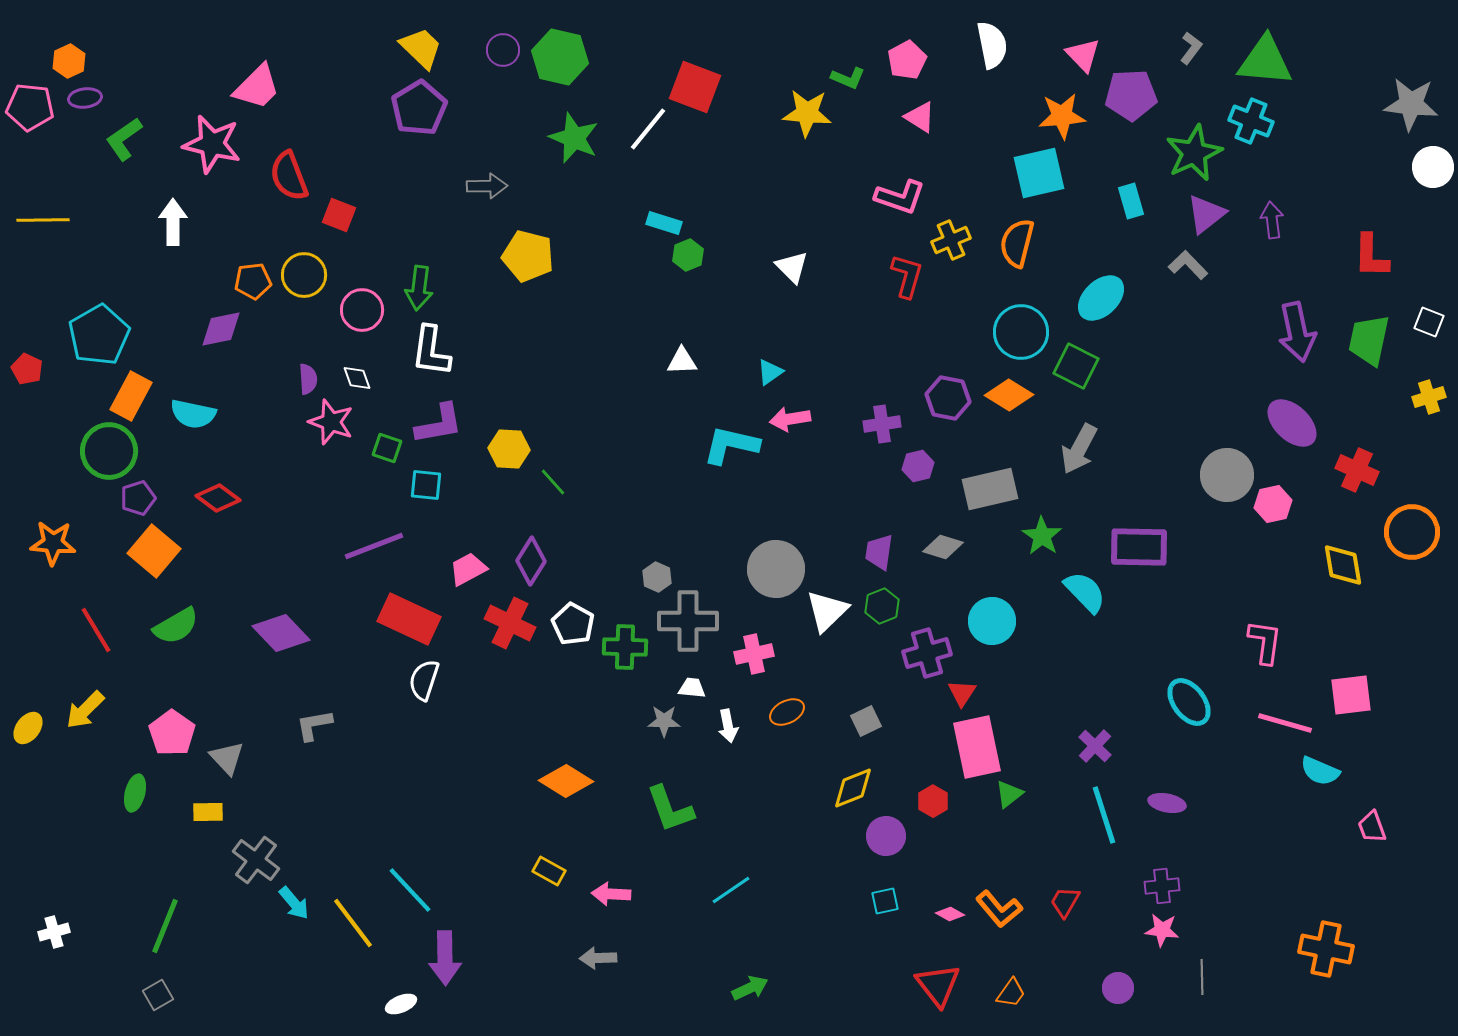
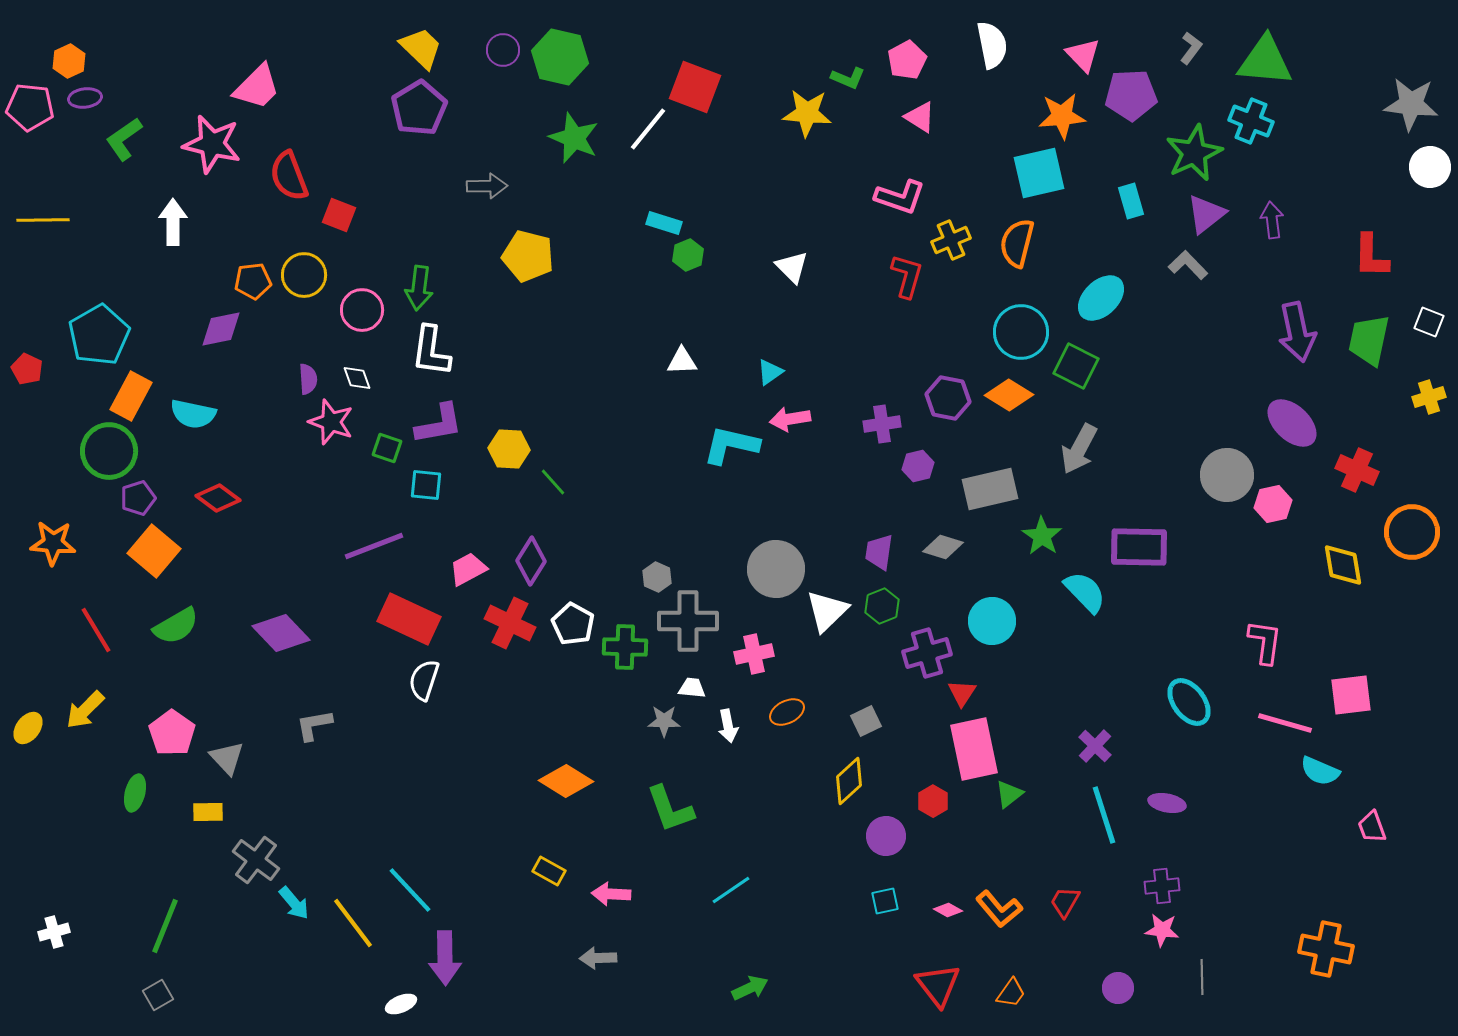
white circle at (1433, 167): moved 3 px left
pink rectangle at (977, 747): moved 3 px left, 2 px down
yellow diamond at (853, 788): moved 4 px left, 7 px up; rotated 21 degrees counterclockwise
pink diamond at (950, 914): moved 2 px left, 4 px up
